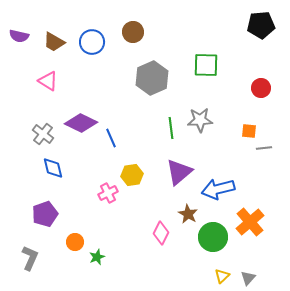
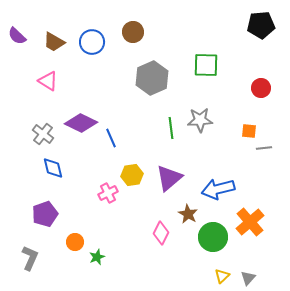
purple semicircle: moved 2 px left; rotated 30 degrees clockwise
purple triangle: moved 10 px left, 6 px down
